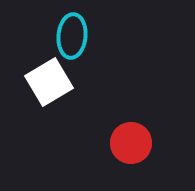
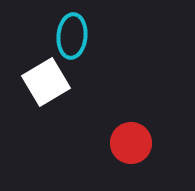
white square: moved 3 px left
